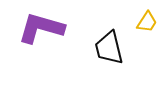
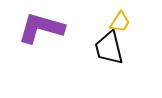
yellow trapezoid: moved 27 px left
